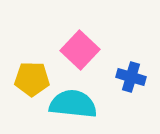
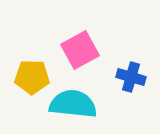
pink square: rotated 18 degrees clockwise
yellow pentagon: moved 2 px up
